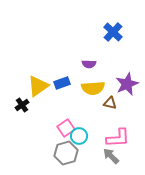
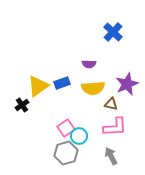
brown triangle: moved 1 px right, 1 px down
pink L-shape: moved 3 px left, 11 px up
gray arrow: rotated 18 degrees clockwise
